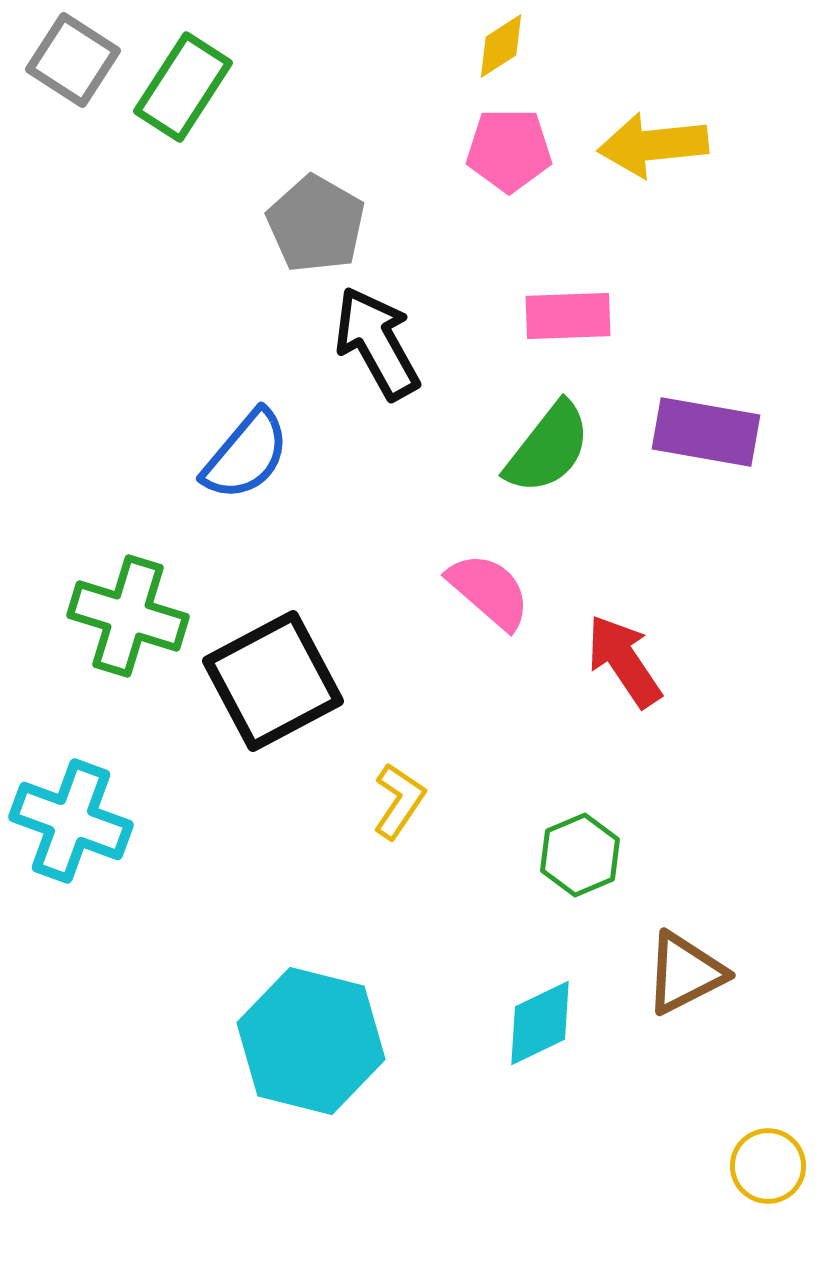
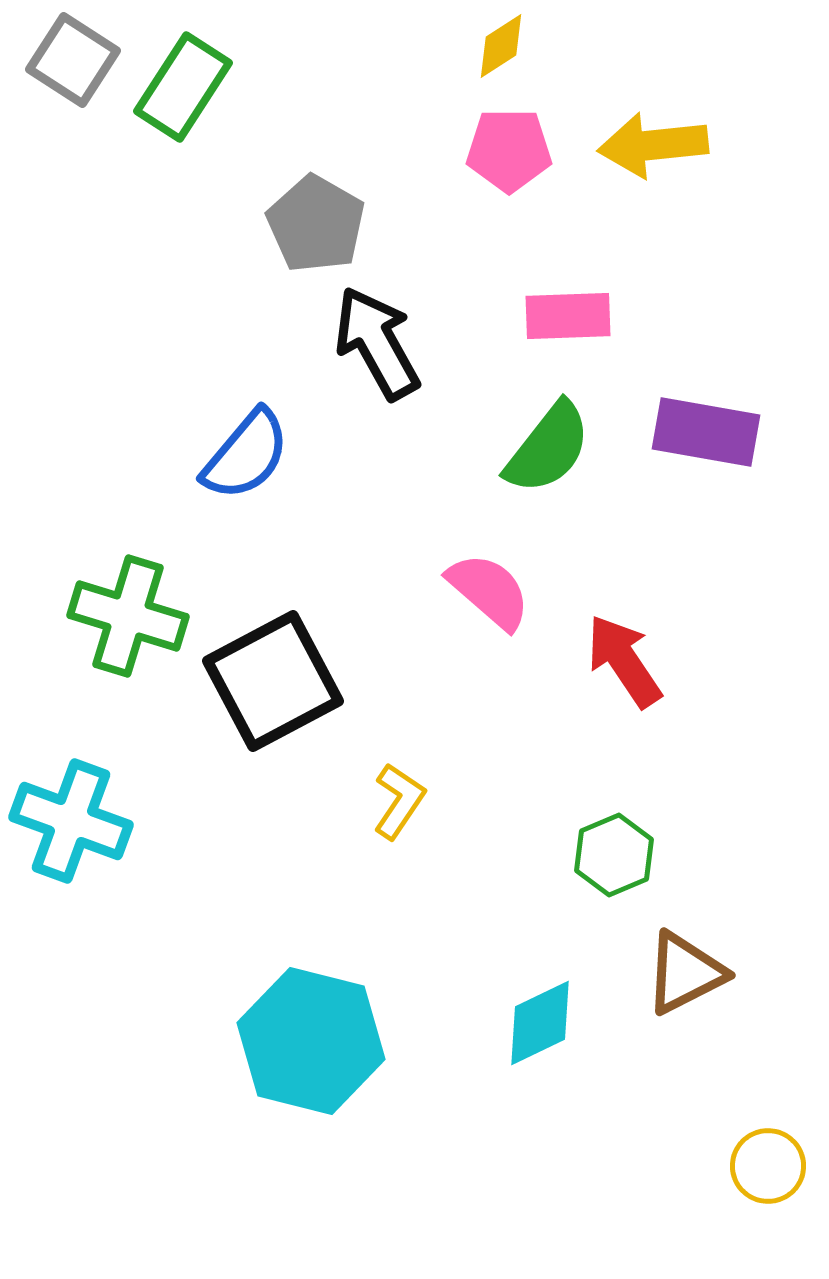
green hexagon: moved 34 px right
